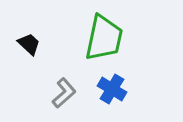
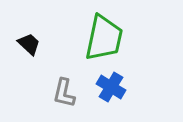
blue cross: moved 1 px left, 2 px up
gray L-shape: rotated 144 degrees clockwise
